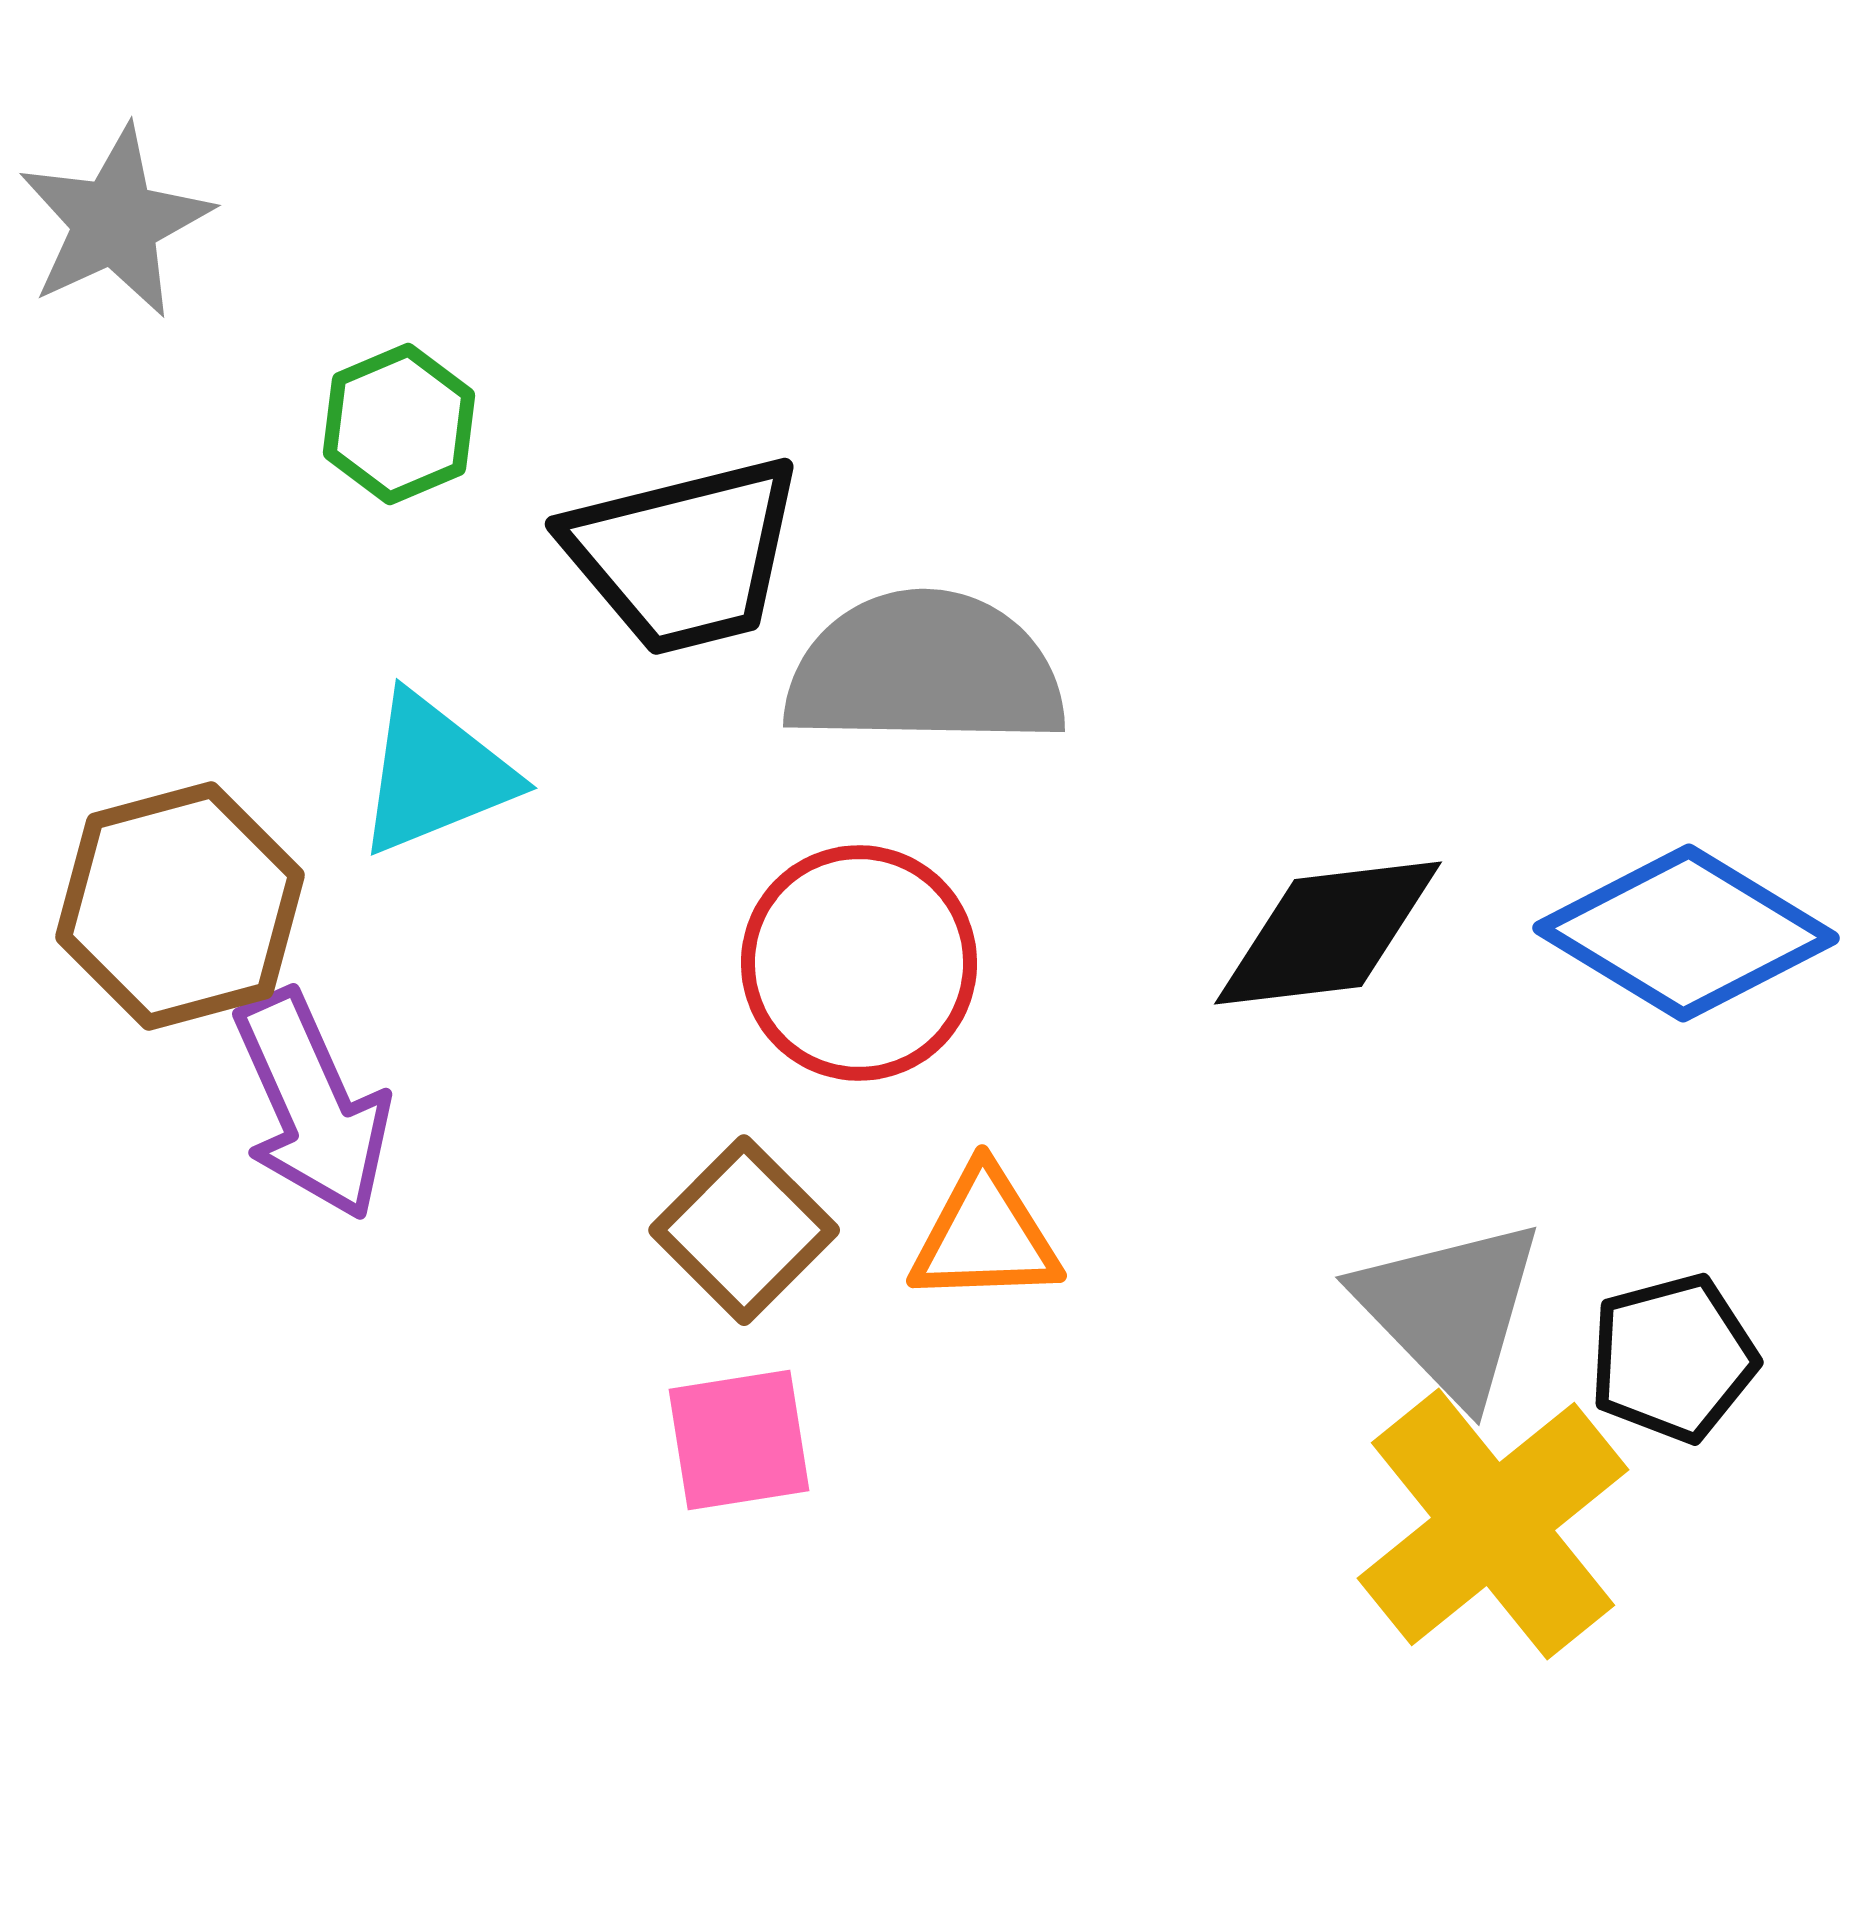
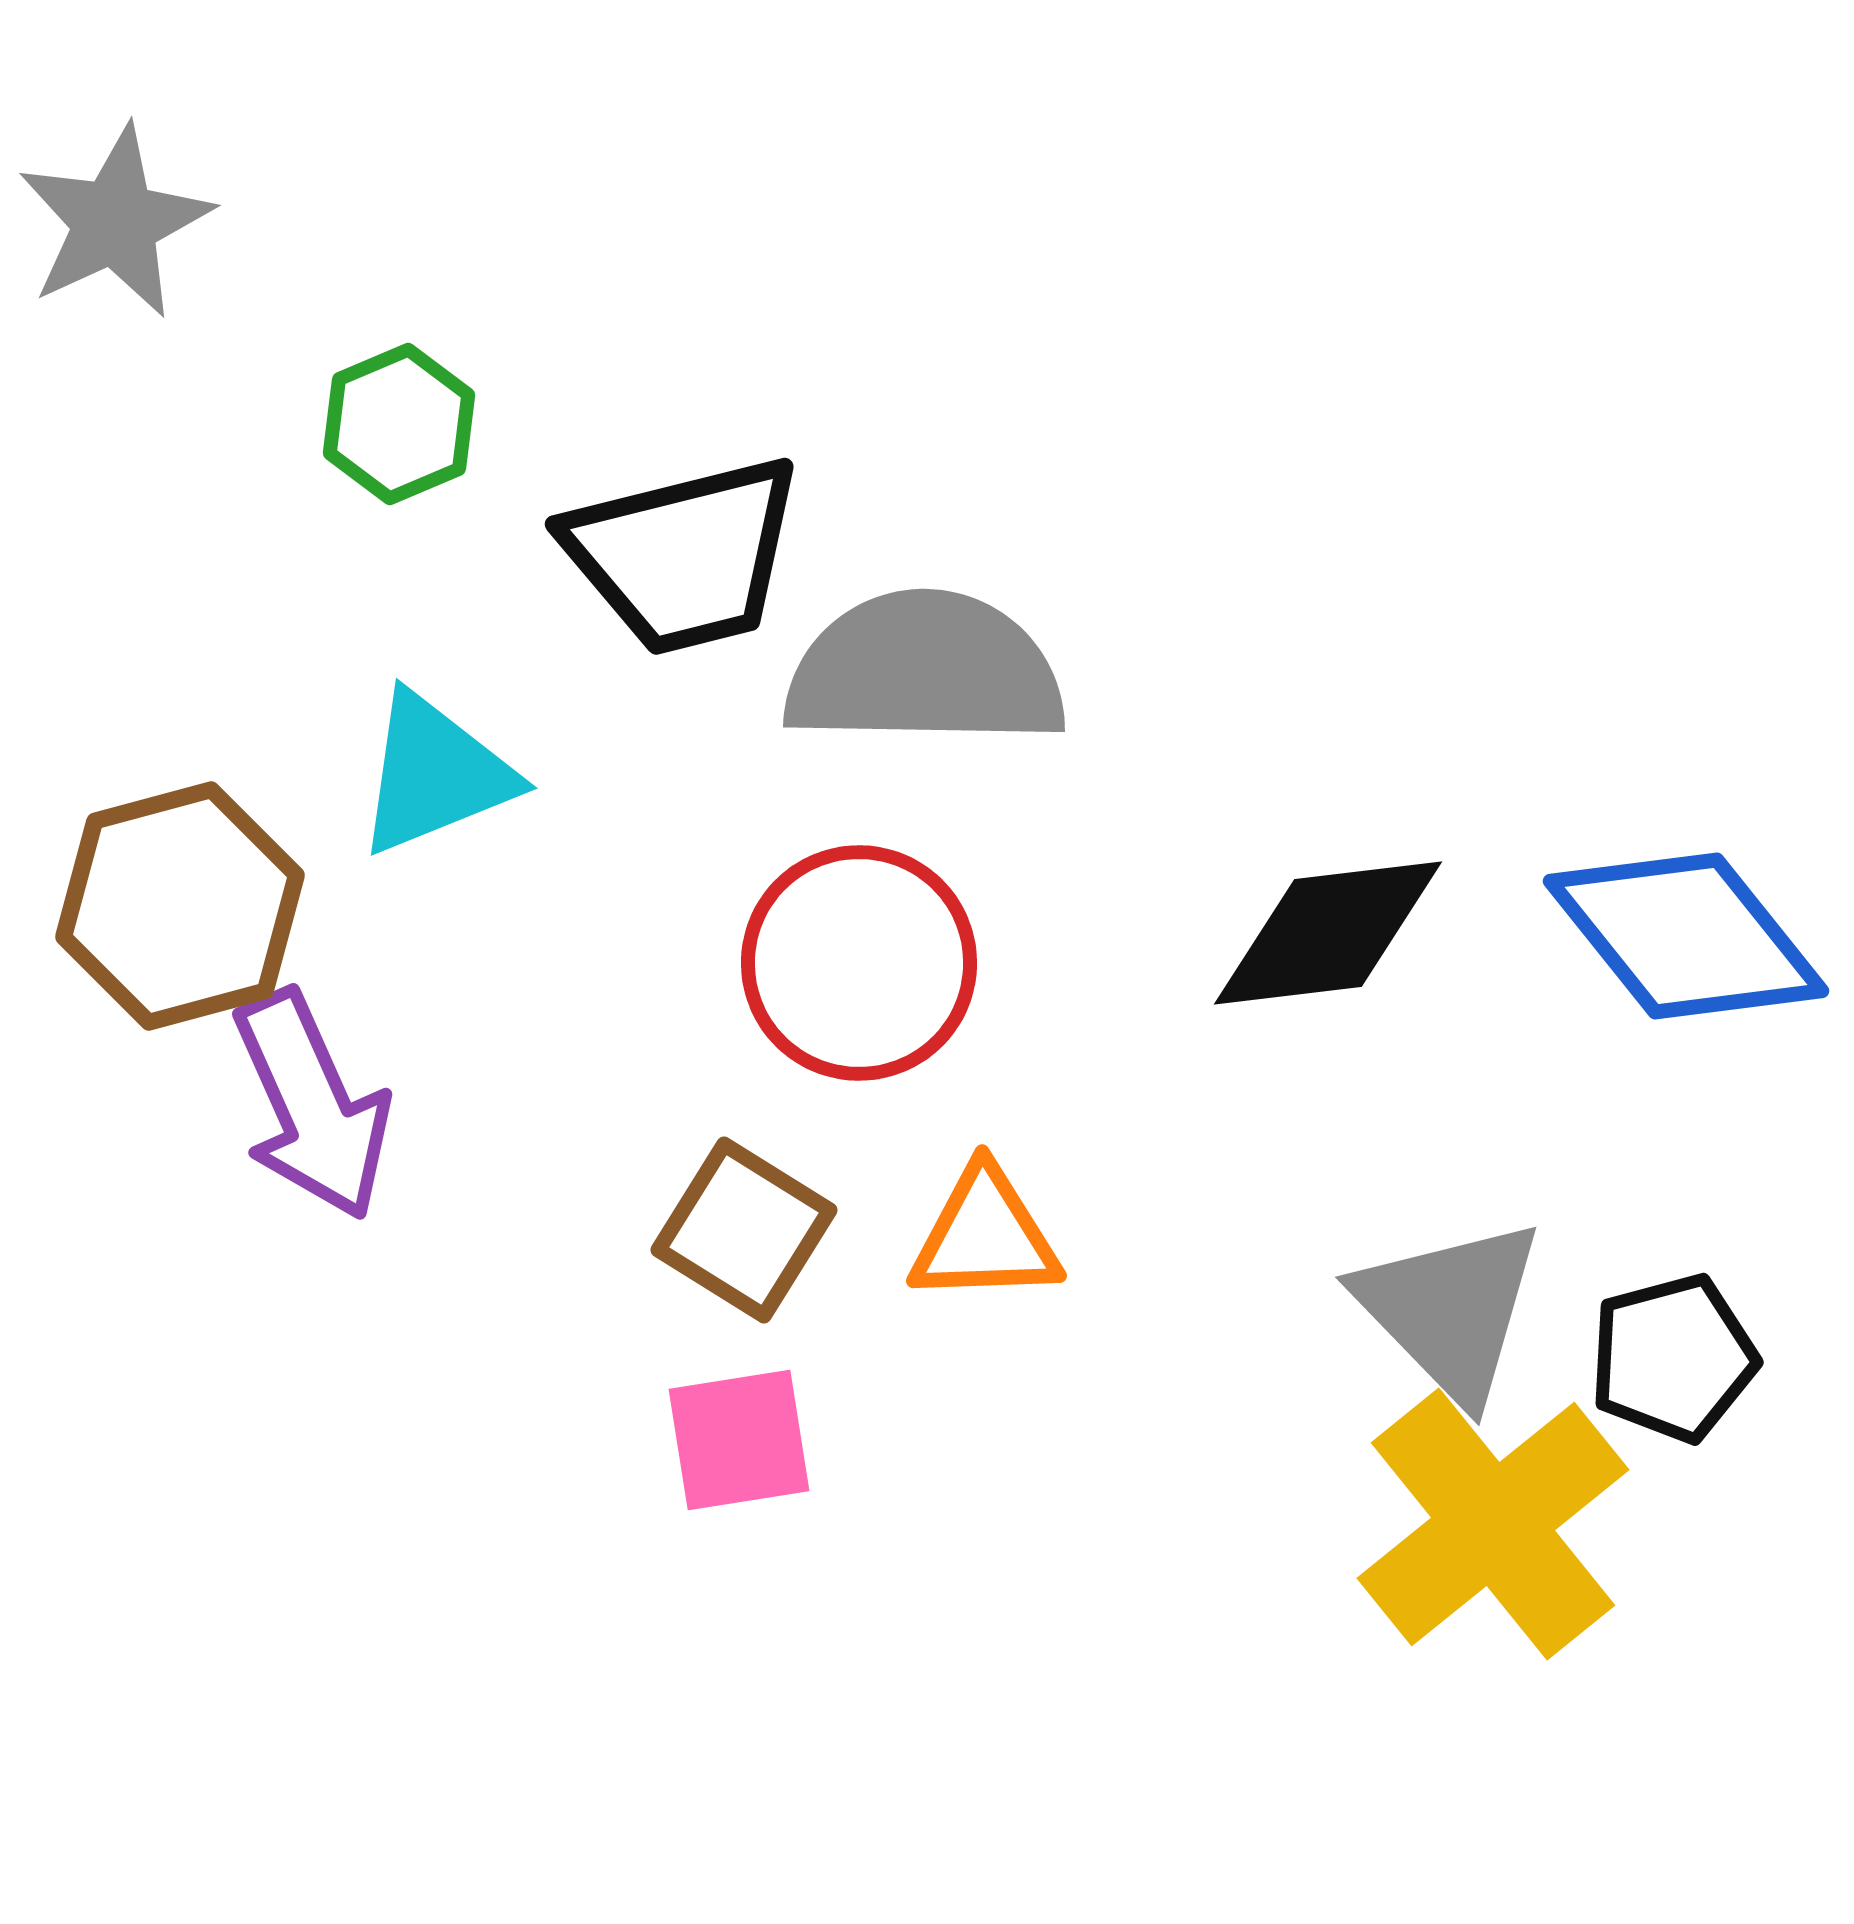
blue diamond: moved 3 px down; rotated 20 degrees clockwise
brown square: rotated 13 degrees counterclockwise
